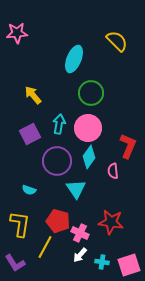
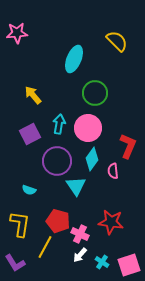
green circle: moved 4 px right
cyan diamond: moved 3 px right, 2 px down
cyan triangle: moved 3 px up
pink cross: moved 1 px down
cyan cross: rotated 24 degrees clockwise
